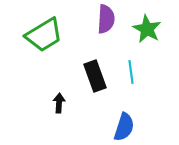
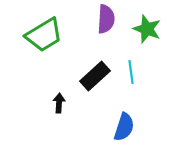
green star: rotated 8 degrees counterclockwise
black rectangle: rotated 68 degrees clockwise
